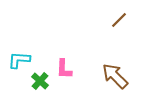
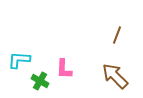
brown line: moved 2 px left, 15 px down; rotated 24 degrees counterclockwise
green cross: rotated 12 degrees counterclockwise
